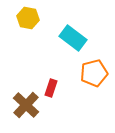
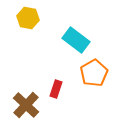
cyan rectangle: moved 3 px right, 2 px down
orange pentagon: rotated 16 degrees counterclockwise
red rectangle: moved 5 px right, 1 px down
